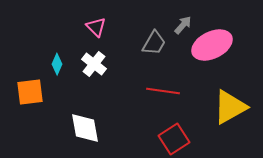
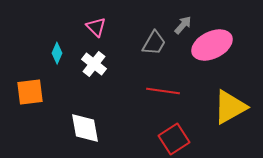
cyan diamond: moved 11 px up
